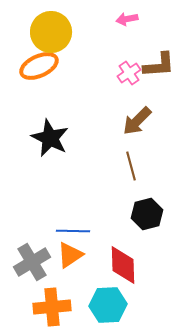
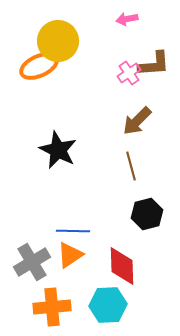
yellow circle: moved 7 px right, 9 px down
brown L-shape: moved 5 px left, 1 px up
black star: moved 8 px right, 12 px down
red diamond: moved 1 px left, 1 px down
